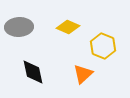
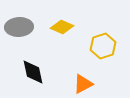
yellow diamond: moved 6 px left
yellow hexagon: rotated 20 degrees clockwise
orange triangle: moved 10 px down; rotated 15 degrees clockwise
